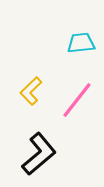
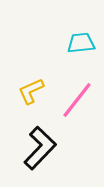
yellow L-shape: rotated 20 degrees clockwise
black L-shape: moved 1 px right, 6 px up; rotated 6 degrees counterclockwise
